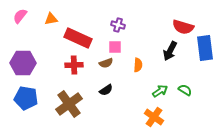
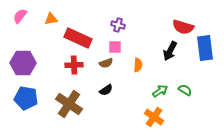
brown cross: rotated 20 degrees counterclockwise
